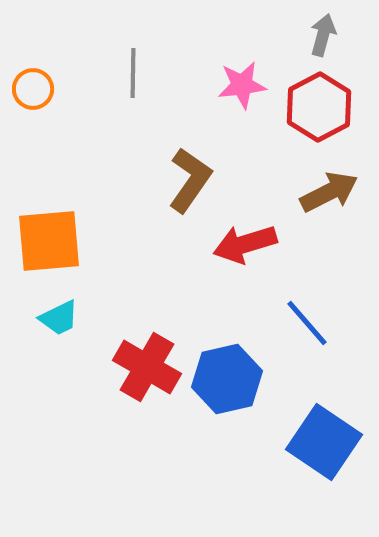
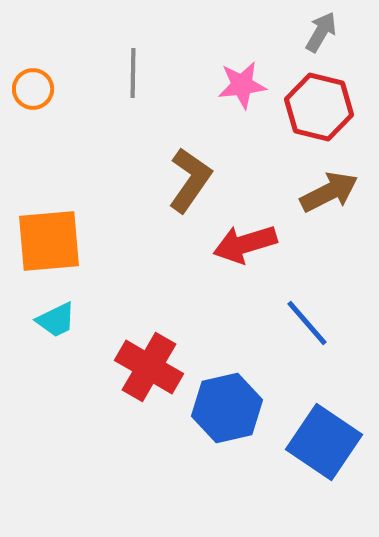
gray arrow: moved 2 px left, 3 px up; rotated 15 degrees clockwise
red hexagon: rotated 18 degrees counterclockwise
cyan trapezoid: moved 3 px left, 2 px down
red cross: moved 2 px right
blue hexagon: moved 29 px down
